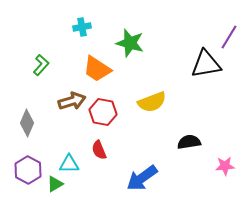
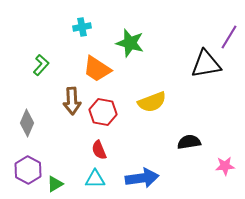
brown arrow: rotated 104 degrees clockwise
cyan triangle: moved 26 px right, 15 px down
blue arrow: rotated 152 degrees counterclockwise
